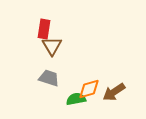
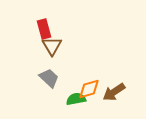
red rectangle: rotated 24 degrees counterclockwise
gray trapezoid: rotated 25 degrees clockwise
